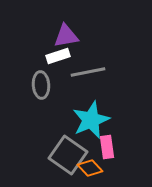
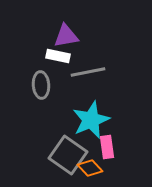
white rectangle: rotated 30 degrees clockwise
